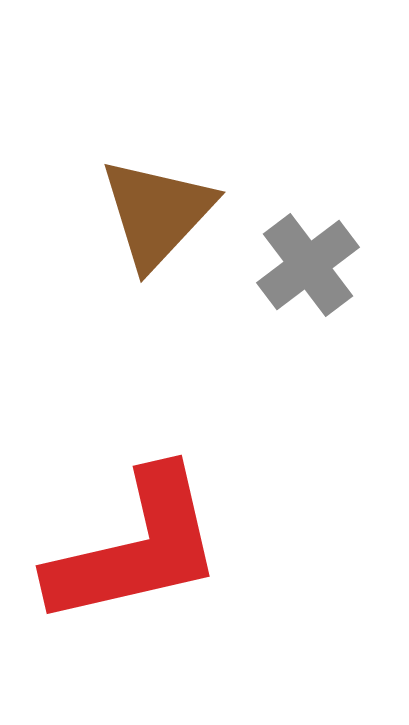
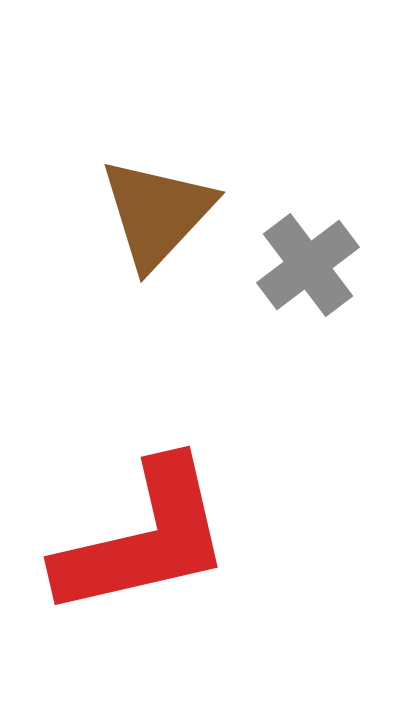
red L-shape: moved 8 px right, 9 px up
